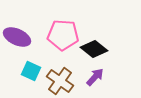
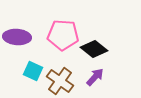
purple ellipse: rotated 20 degrees counterclockwise
cyan square: moved 2 px right
